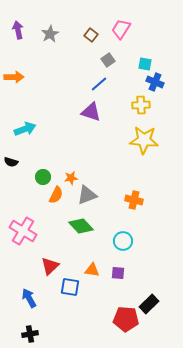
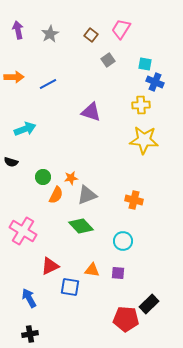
blue line: moved 51 px left; rotated 12 degrees clockwise
red triangle: rotated 18 degrees clockwise
